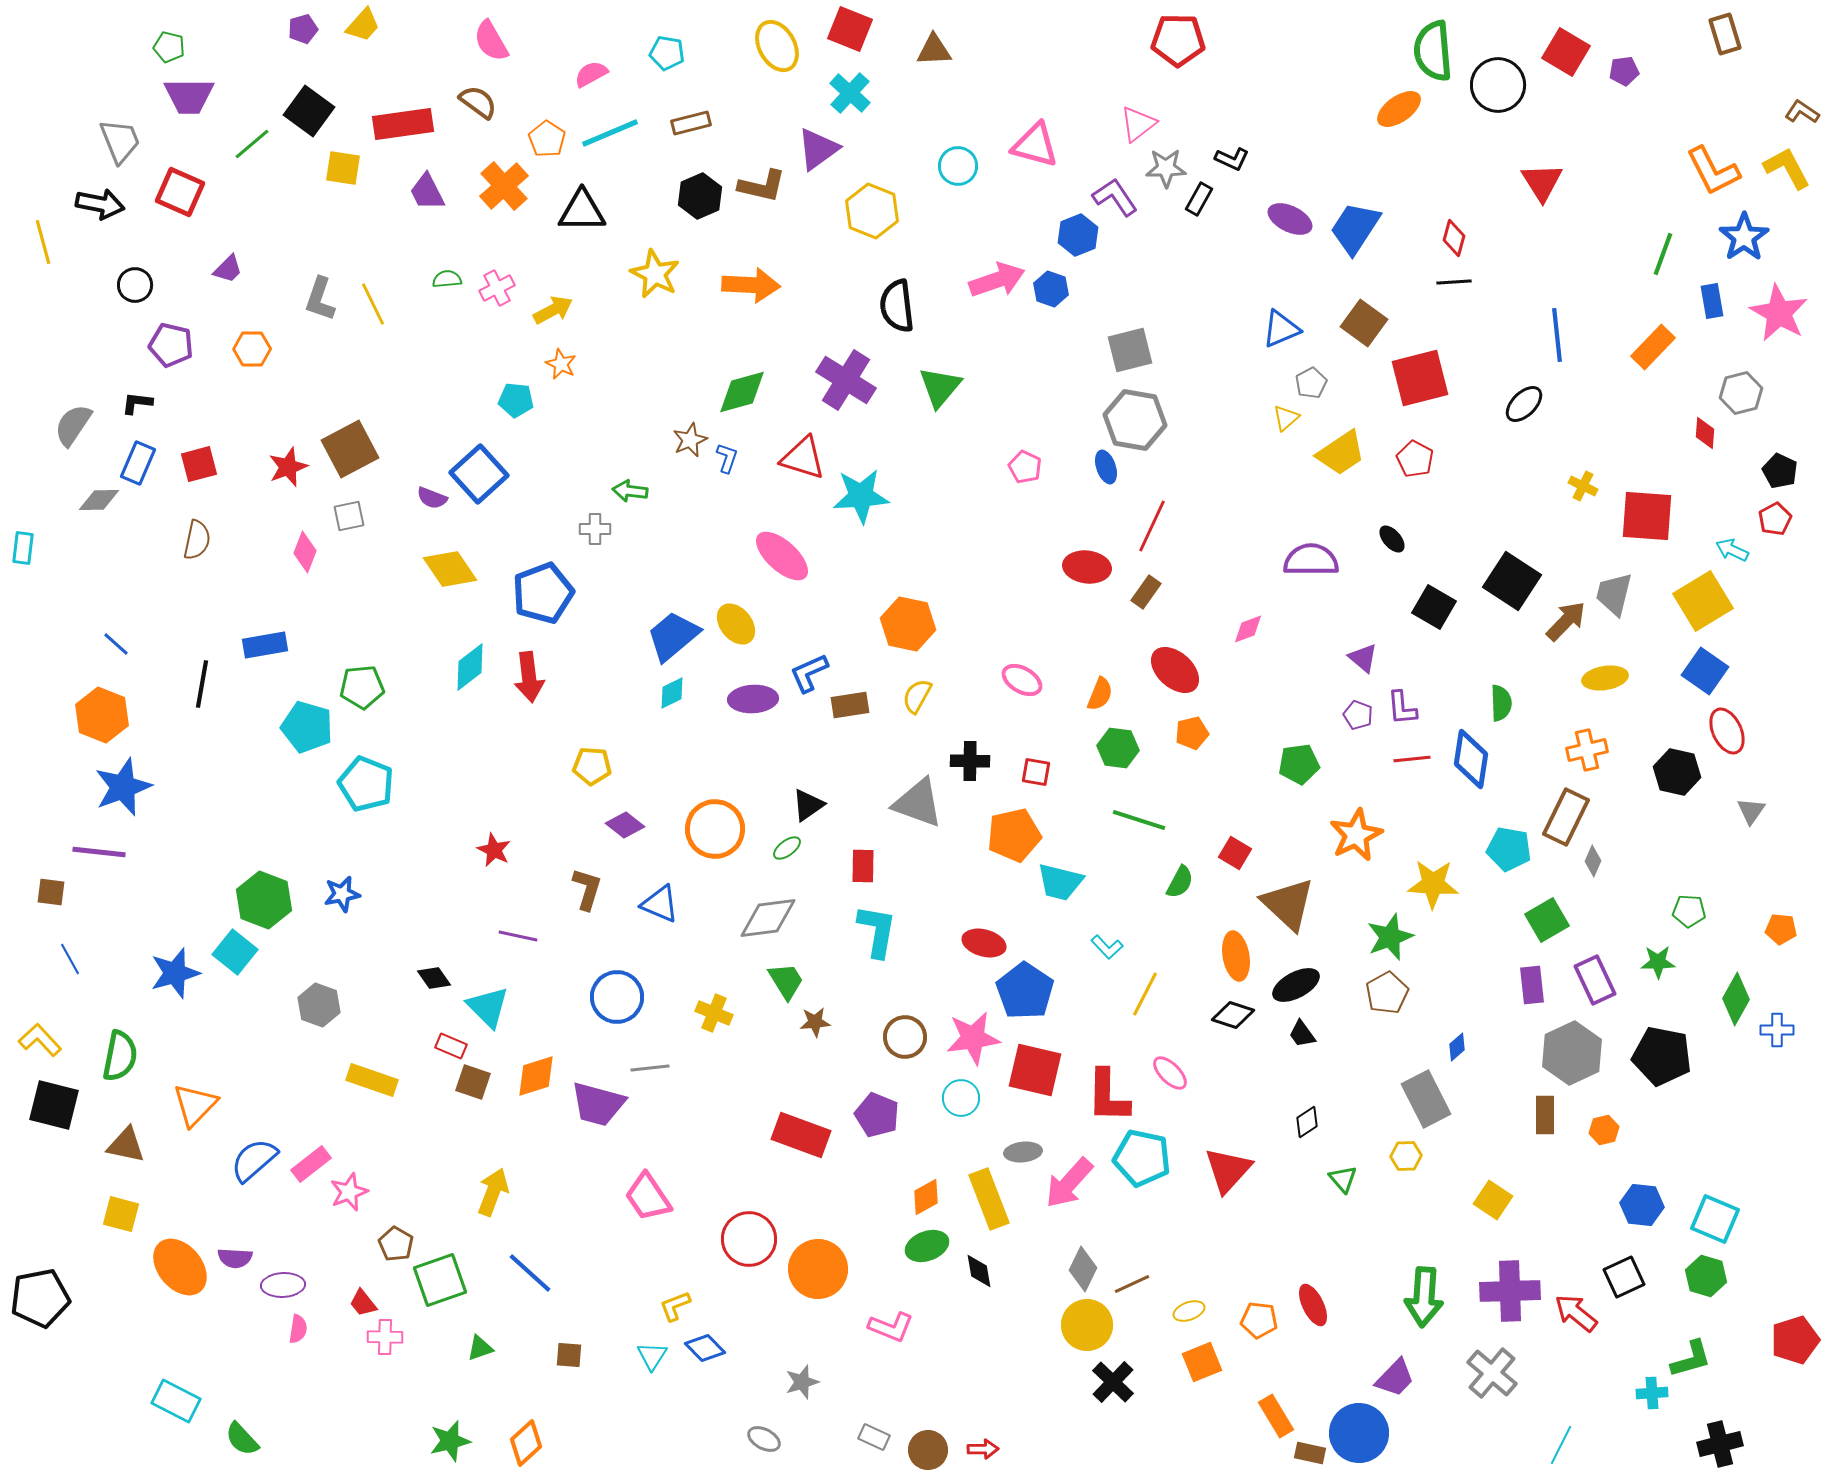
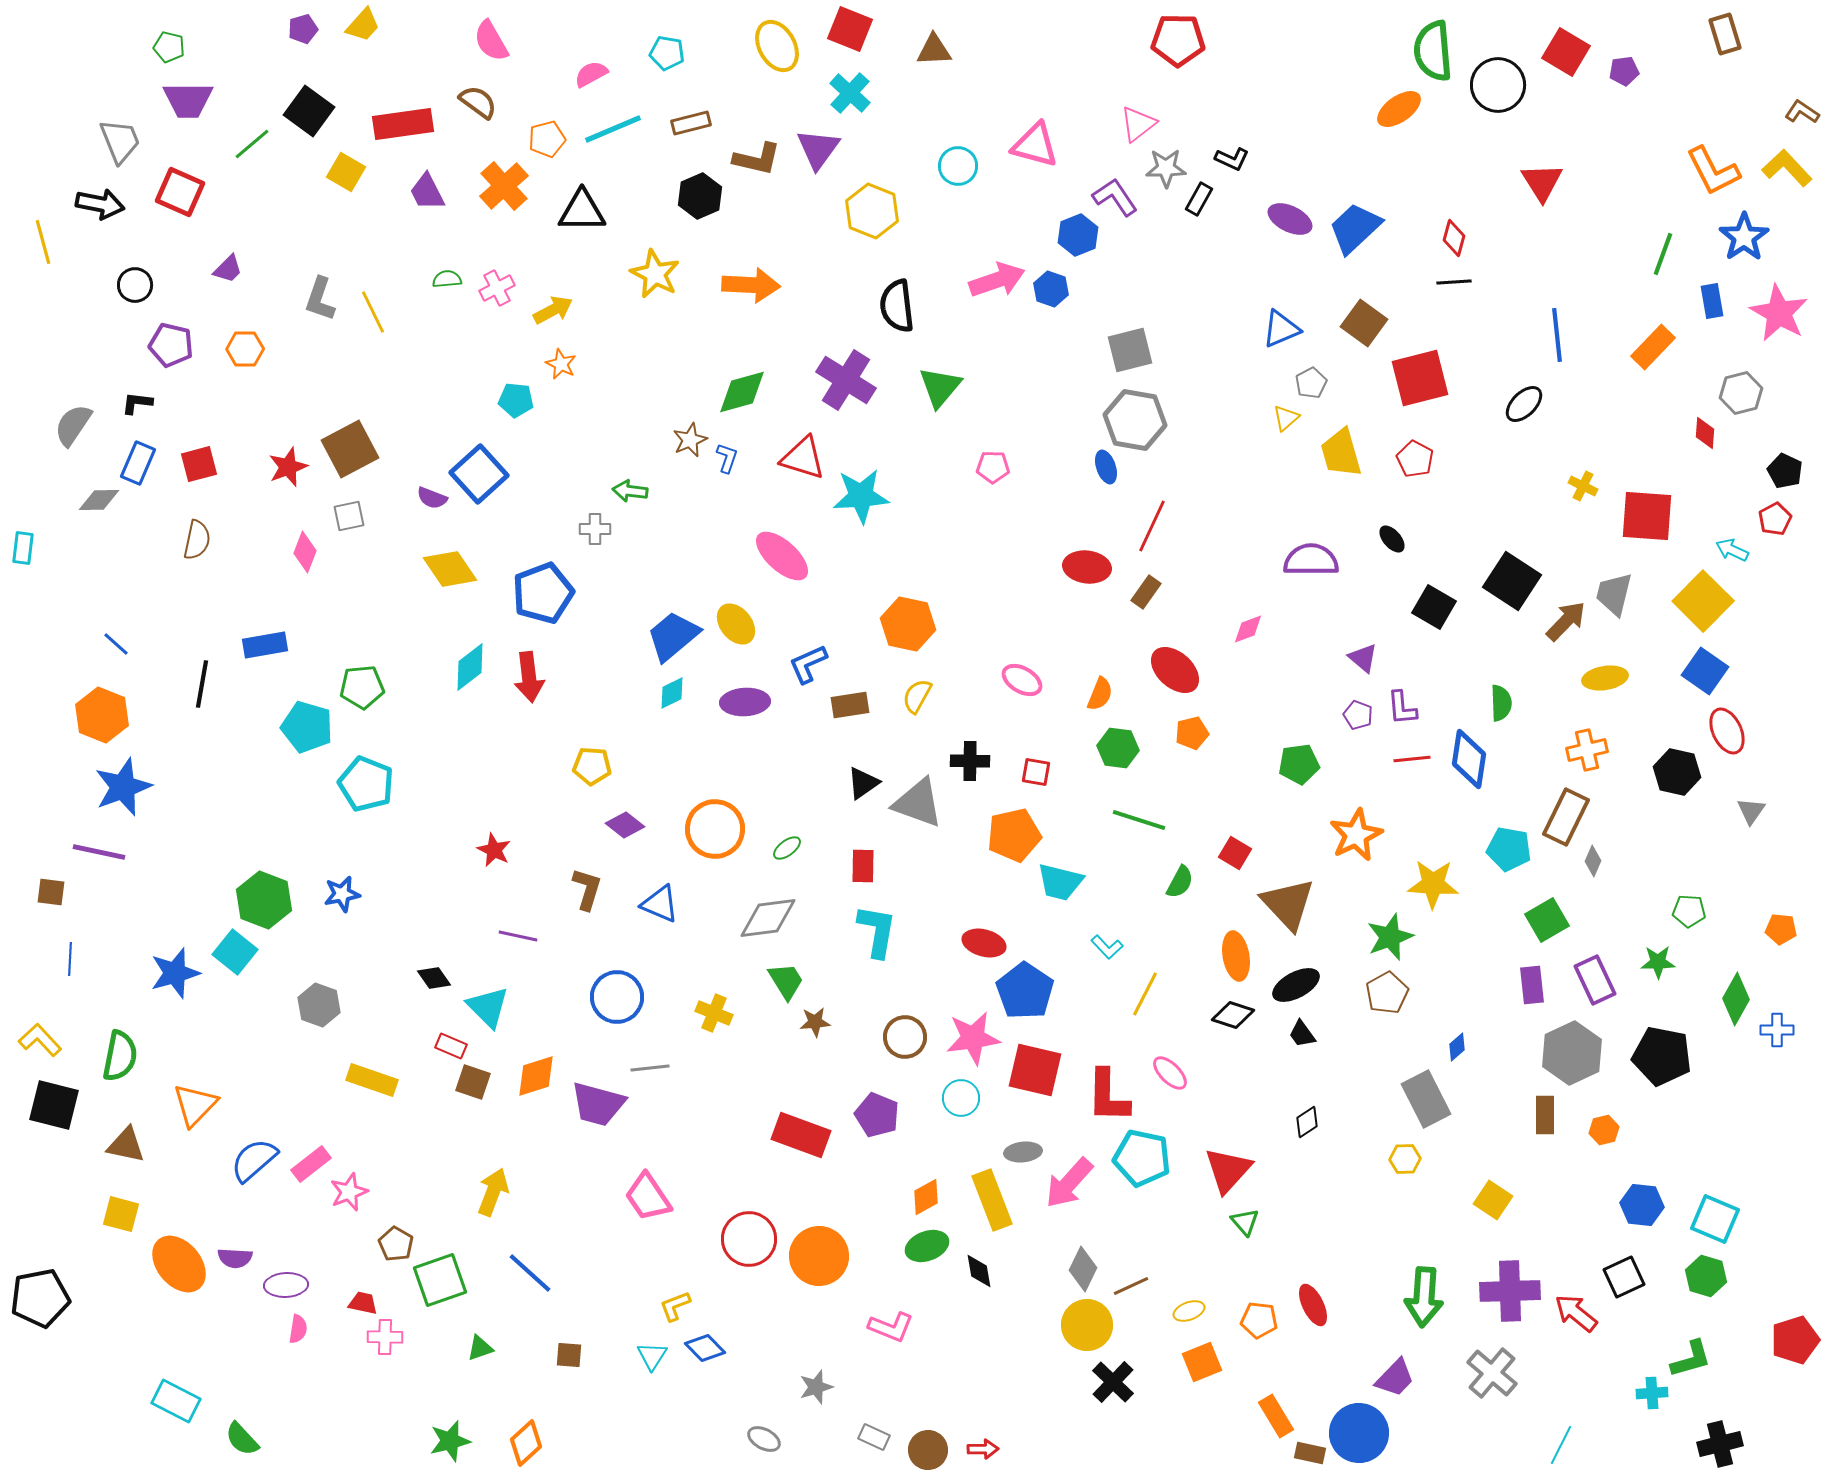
purple trapezoid at (189, 96): moved 1 px left, 4 px down
cyan line at (610, 133): moved 3 px right, 4 px up
orange pentagon at (547, 139): rotated 24 degrees clockwise
purple triangle at (818, 149): rotated 18 degrees counterclockwise
yellow square at (343, 168): moved 3 px right, 4 px down; rotated 21 degrees clockwise
yellow L-shape at (1787, 168): rotated 15 degrees counterclockwise
brown L-shape at (762, 186): moved 5 px left, 27 px up
blue trapezoid at (1355, 228): rotated 14 degrees clockwise
yellow line at (373, 304): moved 8 px down
orange hexagon at (252, 349): moved 7 px left
yellow trapezoid at (1341, 453): rotated 108 degrees clockwise
pink pentagon at (1025, 467): moved 32 px left; rotated 24 degrees counterclockwise
black pentagon at (1780, 471): moved 5 px right
yellow square at (1703, 601): rotated 14 degrees counterclockwise
blue L-shape at (809, 673): moved 1 px left, 9 px up
purple ellipse at (753, 699): moved 8 px left, 3 px down
blue diamond at (1471, 759): moved 2 px left
black triangle at (808, 805): moved 55 px right, 22 px up
purple line at (99, 852): rotated 6 degrees clockwise
brown triangle at (1288, 904): rotated 4 degrees clockwise
blue line at (70, 959): rotated 32 degrees clockwise
yellow hexagon at (1406, 1156): moved 1 px left, 3 px down
green triangle at (1343, 1179): moved 98 px left, 43 px down
yellow rectangle at (989, 1199): moved 3 px right, 1 px down
orange ellipse at (180, 1267): moved 1 px left, 3 px up
orange circle at (818, 1269): moved 1 px right, 13 px up
brown line at (1132, 1284): moved 1 px left, 2 px down
purple ellipse at (283, 1285): moved 3 px right
red trapezoid at (363, 1303): rotated 140 degrees clockwise
gray star at (802, 1382): moved 14 px right, 5 px down
